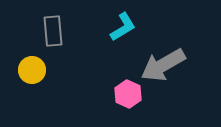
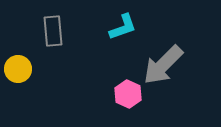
cyan L-shape: rotated 12 degrees clockwise
gray arrow: rotated 15 degrees counterclockwise
yellow circle: moved 14 px left, 1 px up
